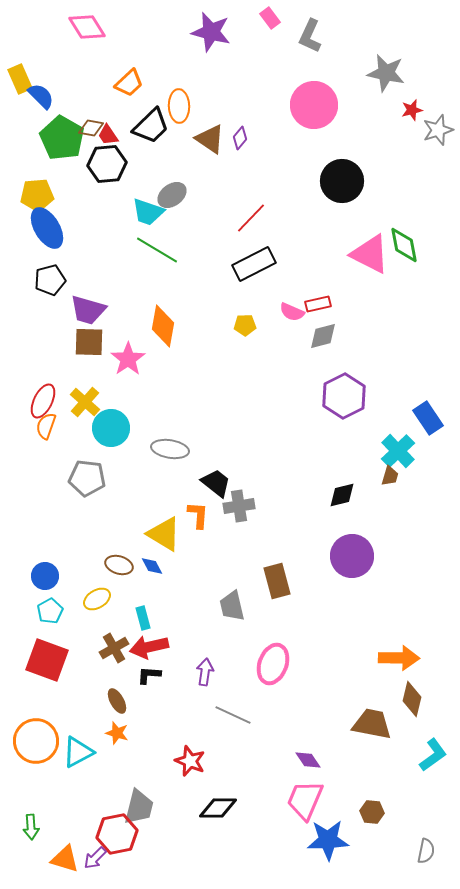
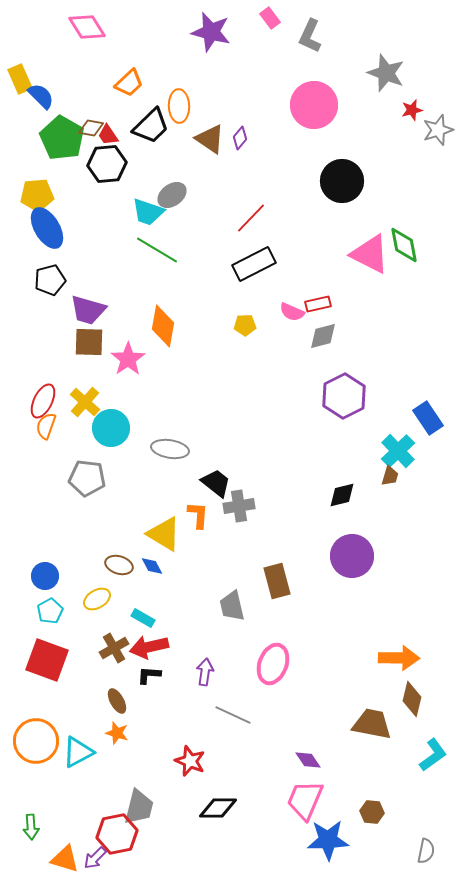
gray star at (386, 73): rotated 9 degrees clockwise
cyan rectangle at (143, 618): rotated 45 degrees counterclockwise
